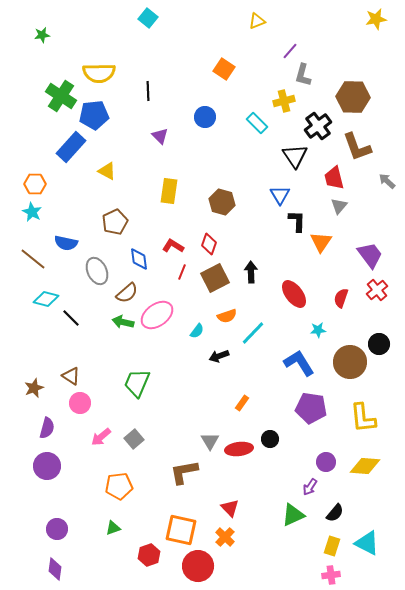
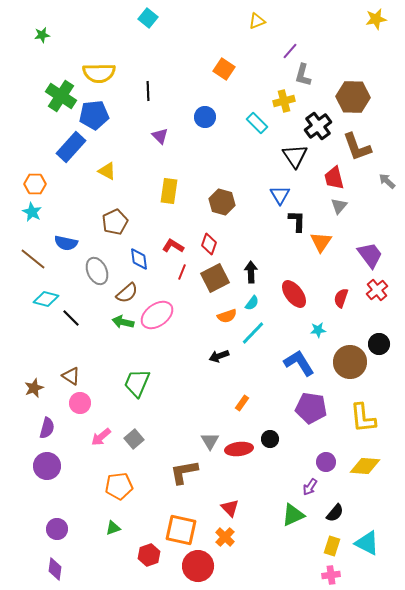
cyan semicircle at (197, 331): moved 55 px right, 28 px up
